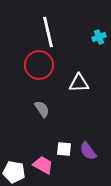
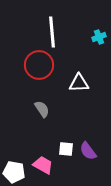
white line: moved 4 px right; rotated 8 degrees clockwise
white square: moved 2 px right
